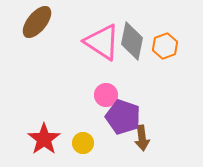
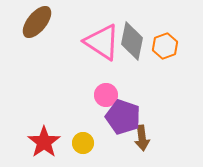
red star: moved 3 px down
